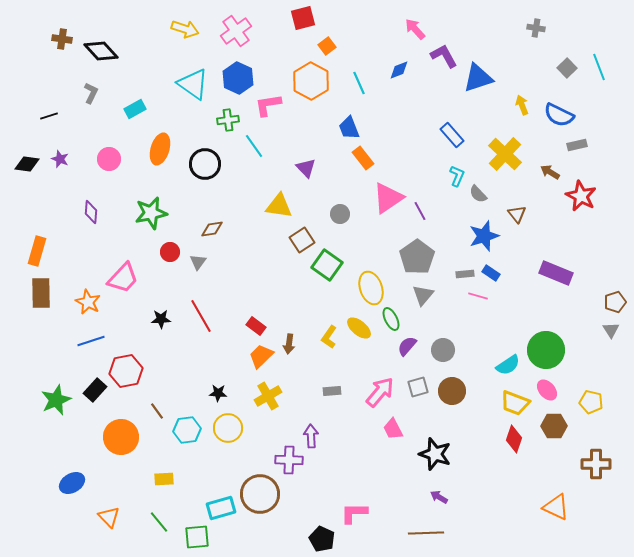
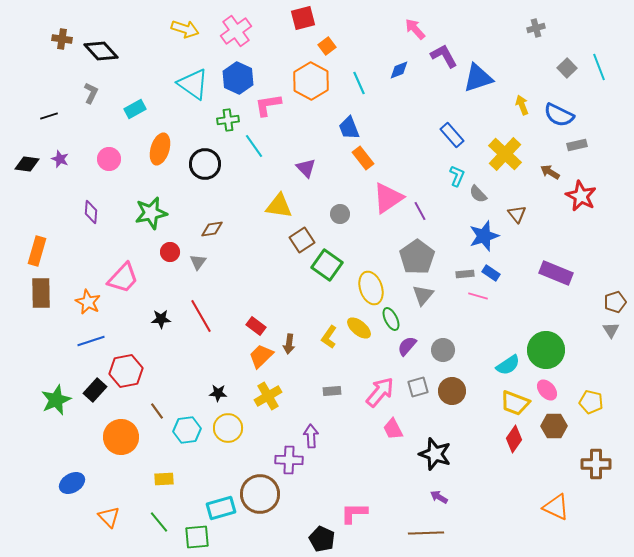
gray cross at (536, 28): rotated 24 degrees counterclockwise
red diamond at (514, 439): rotated 16 degrees clockwise
